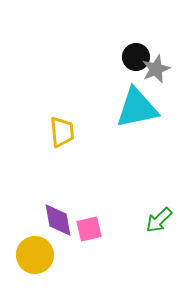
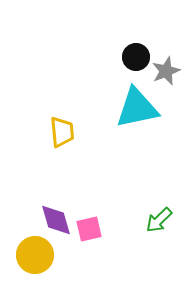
gray star: moved 10 px right, 2 px down
purple diamond: moved 2 px left; rotated 6 degrees counterclockwise
